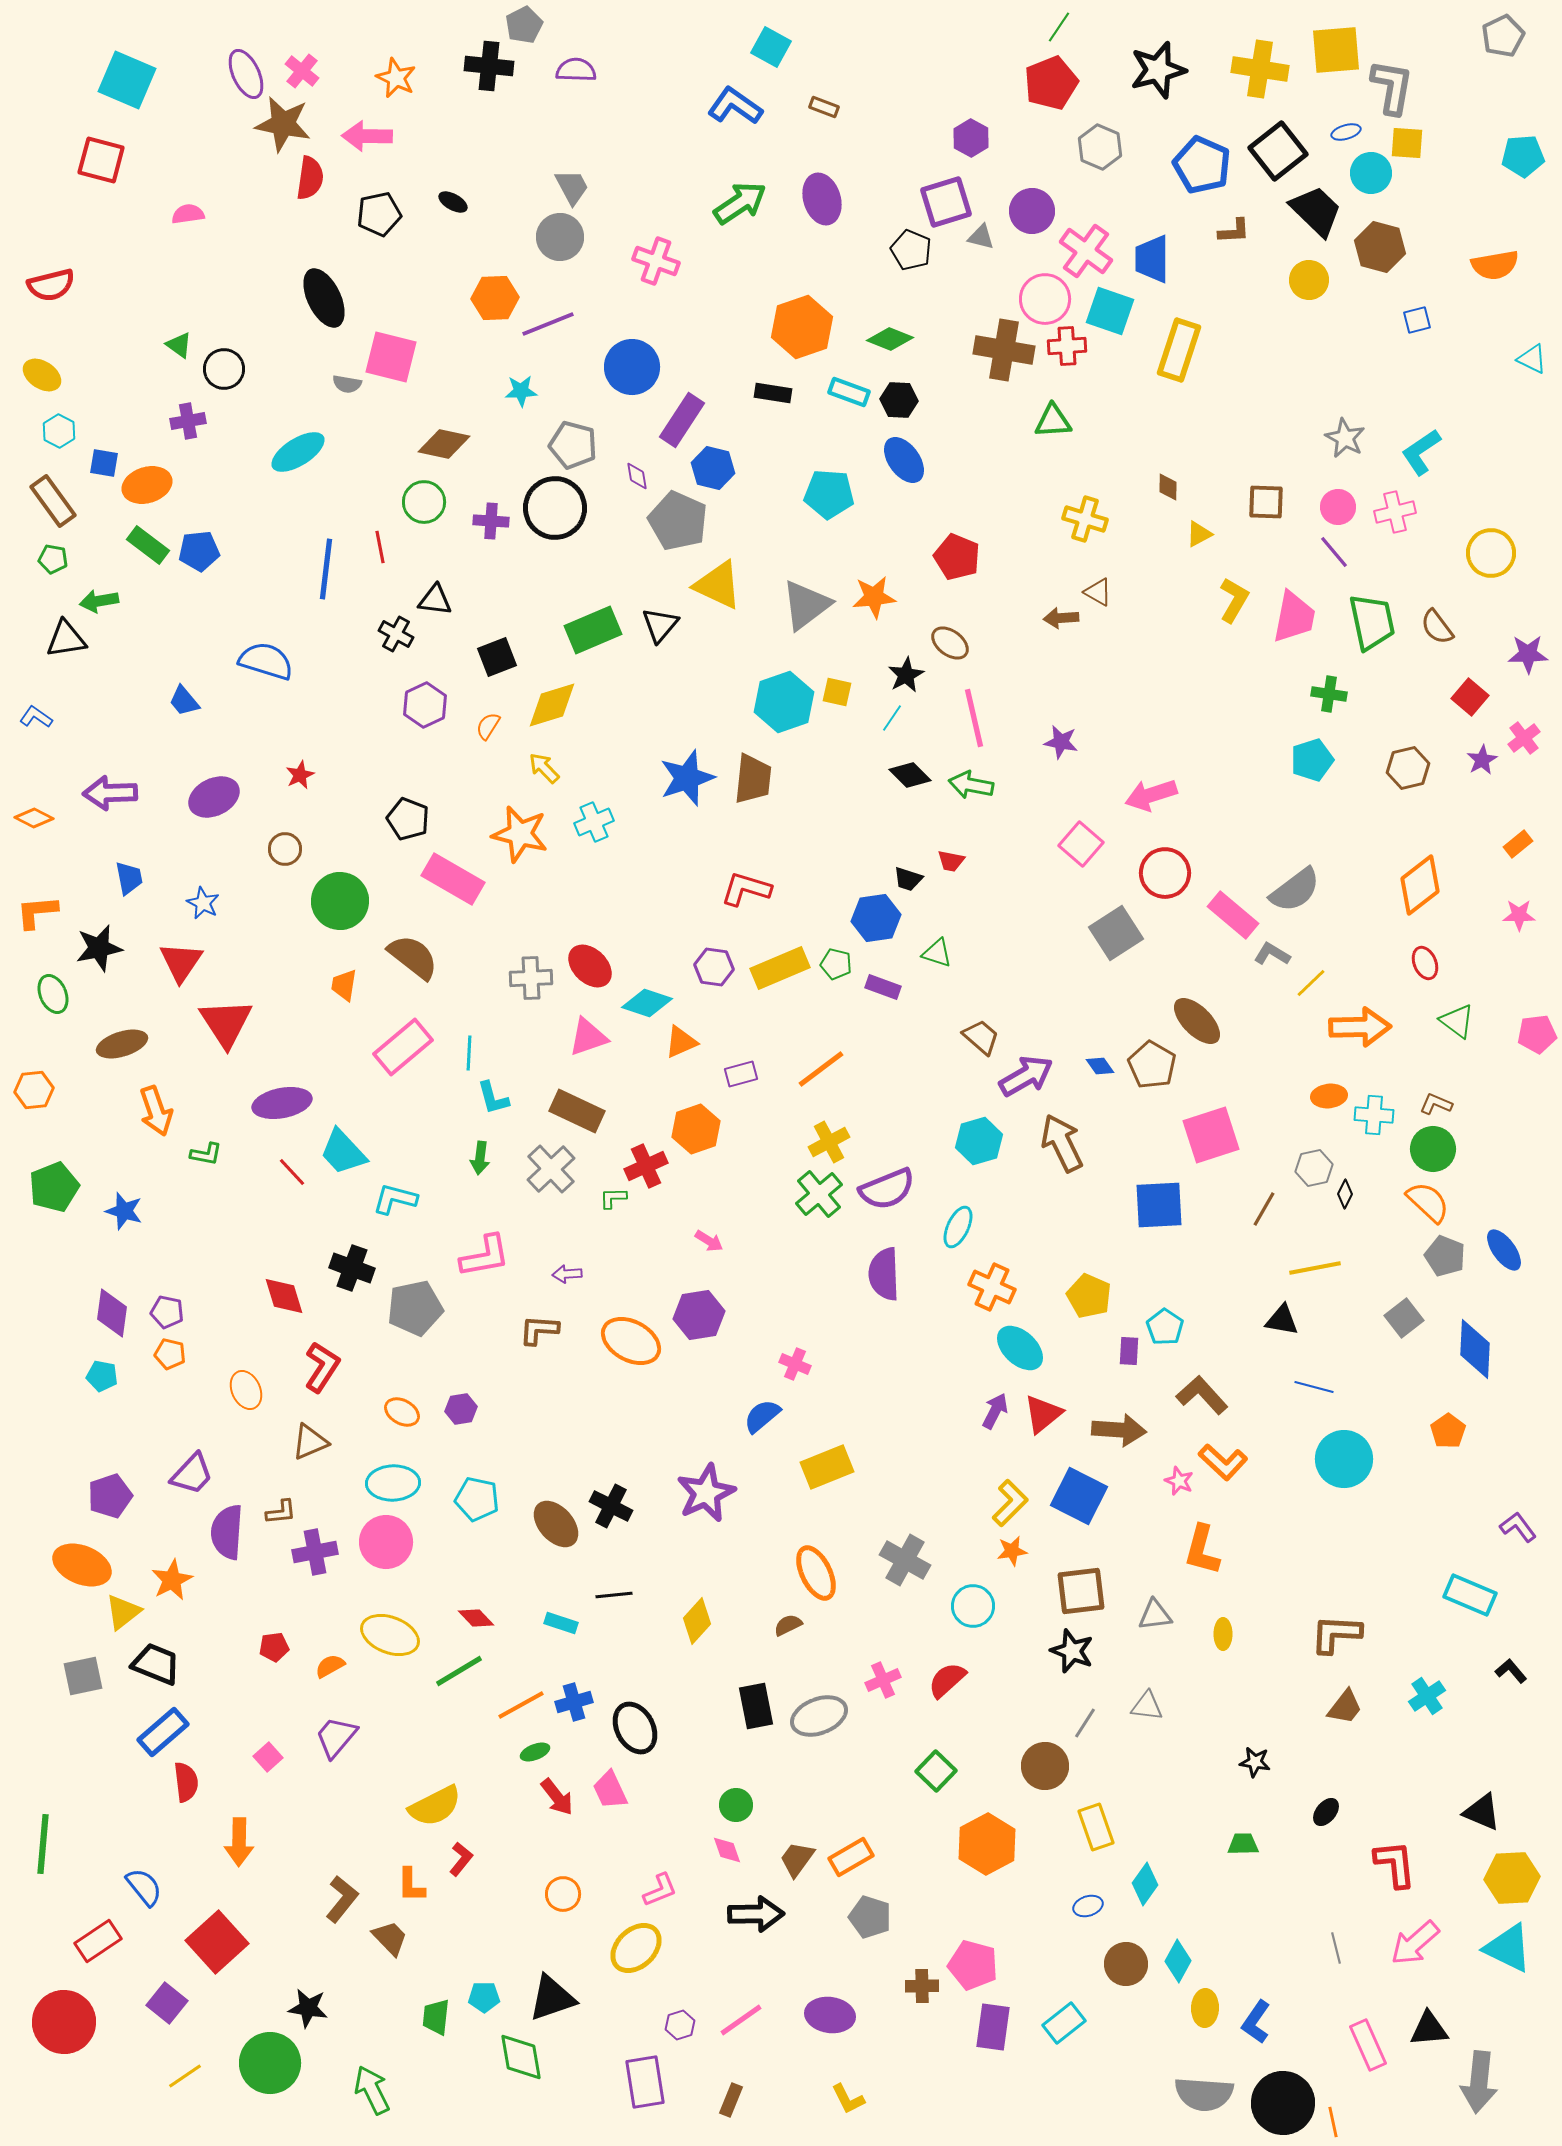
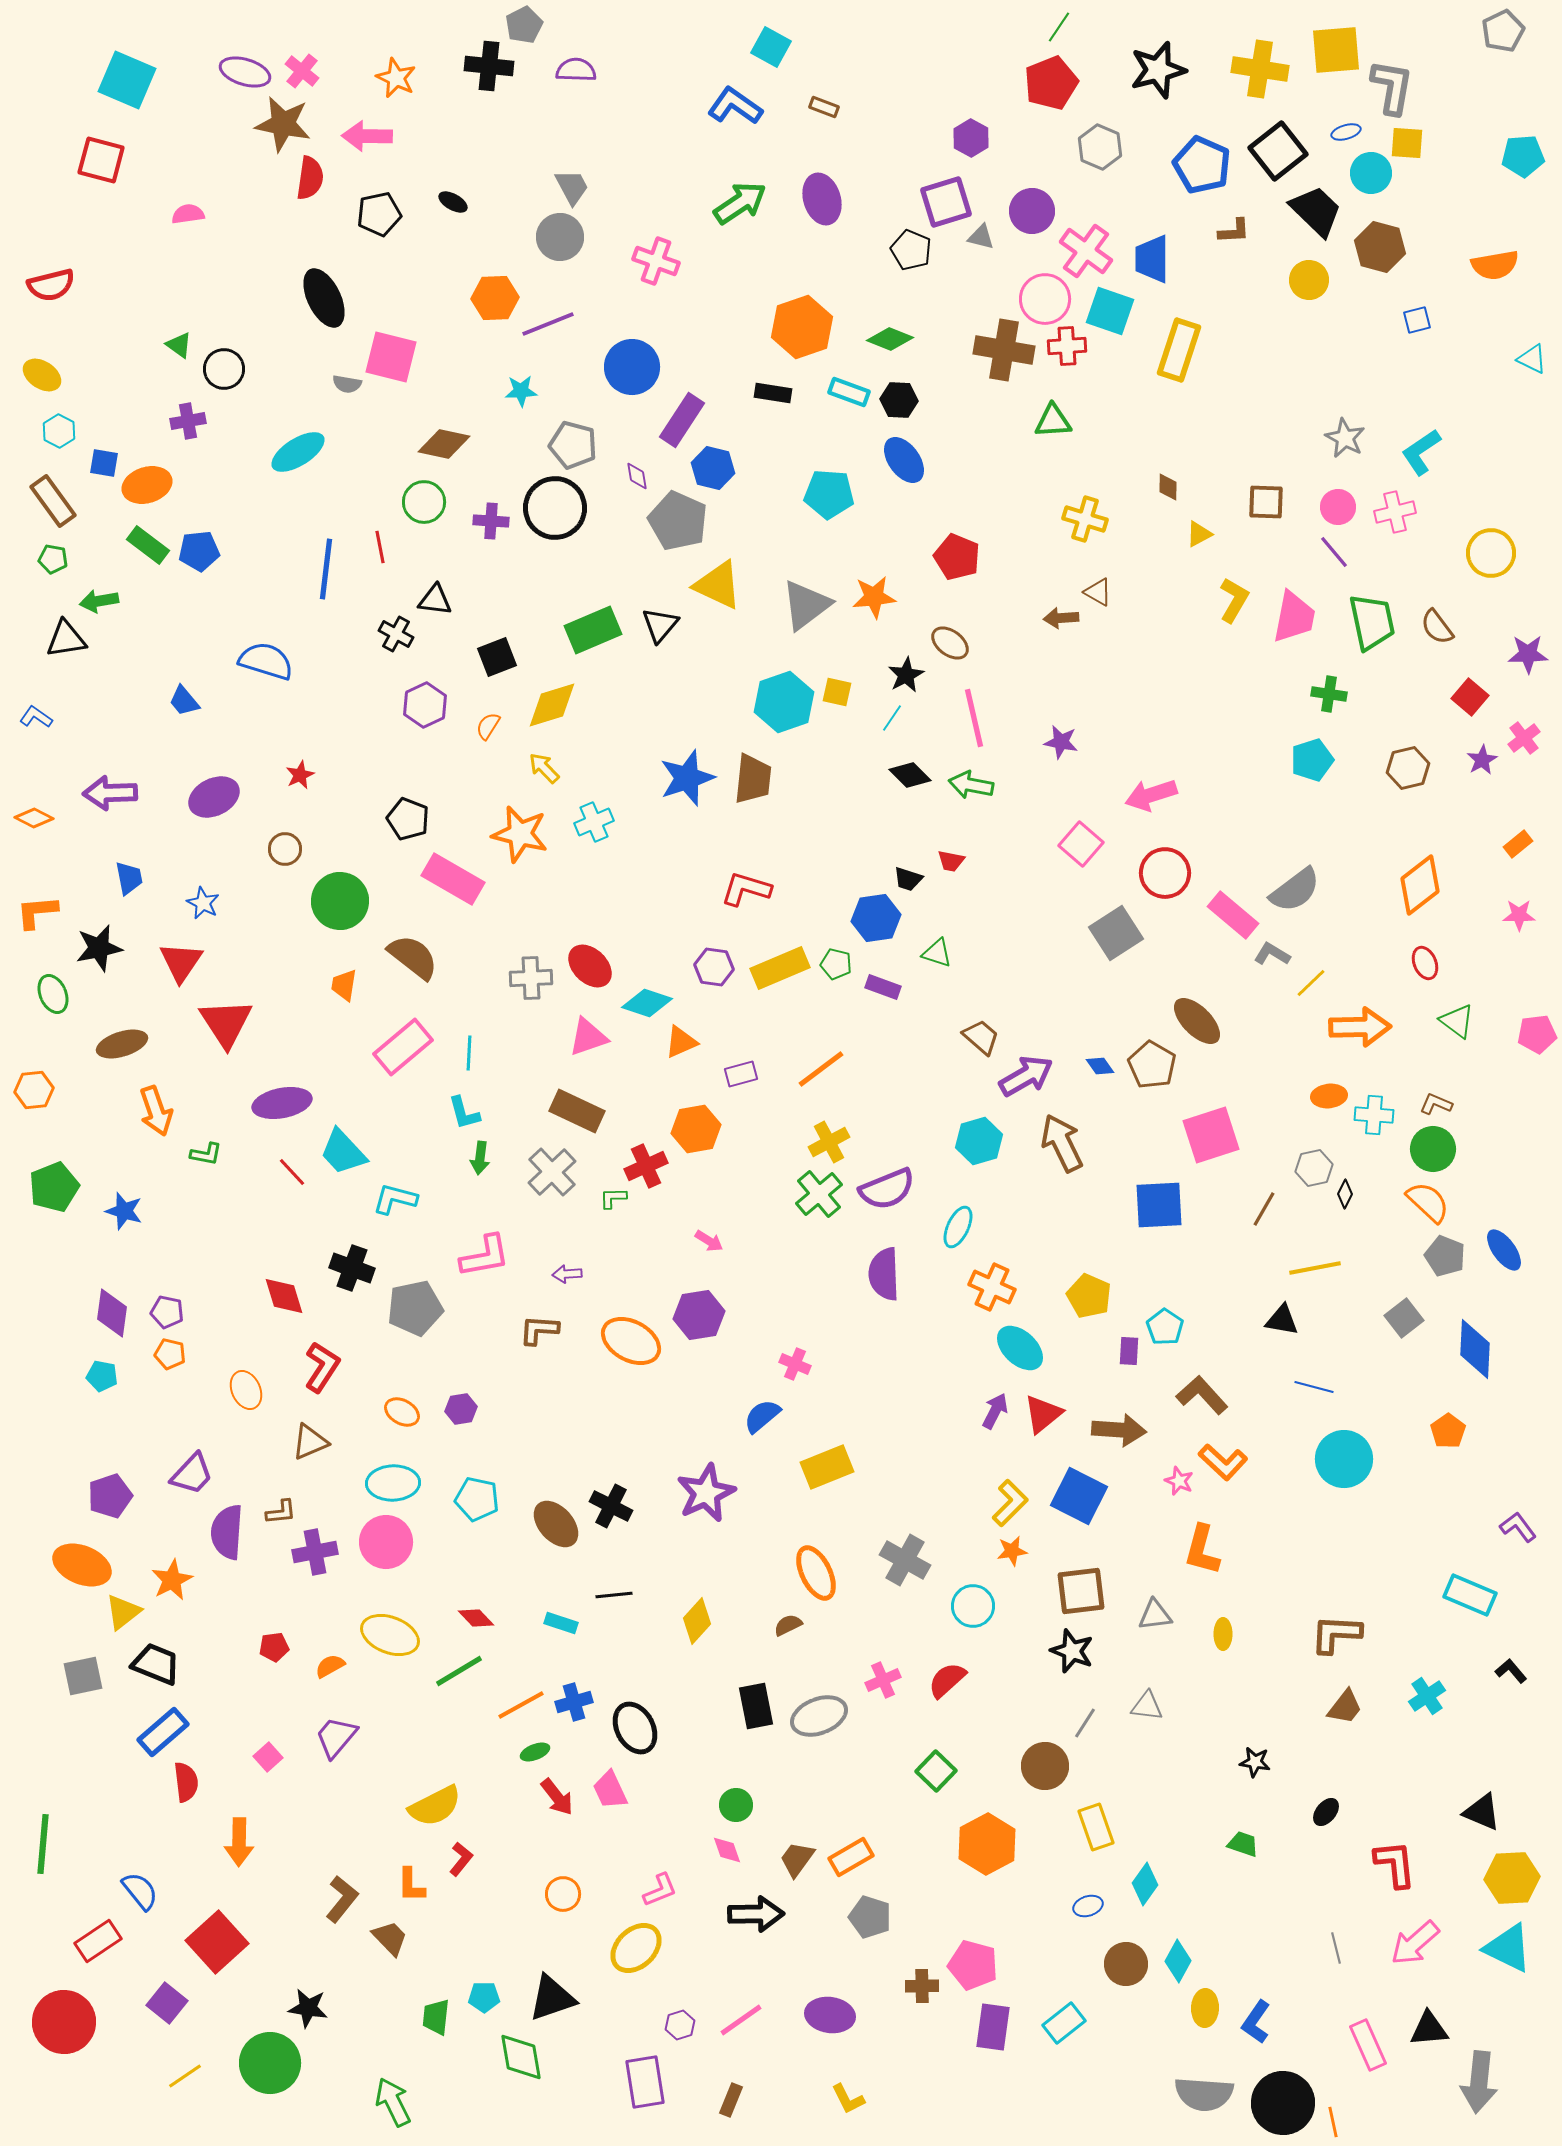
gray pentagon at (1503, 36): moved 5 px up
purple ellipse at (246, 74): moved 1 px left, 2 px up; rotated 48 degrees counterclockwise
cyan L-shape at (493, 1098): moved 29 px left, 15 px down
orange hexagon at (696, 1129): rotated 9 degrees clockwise
gray cross at (551, 1169): moved 1 px right, 3 px down
green trapezoid at (1243, 1844): rotated 20 degrees clockwise
blue semicircle at (144, 1887): moved 4 px left, 4 px down
green arrow at (372, 2090): moved 21 px right, 12 px down
